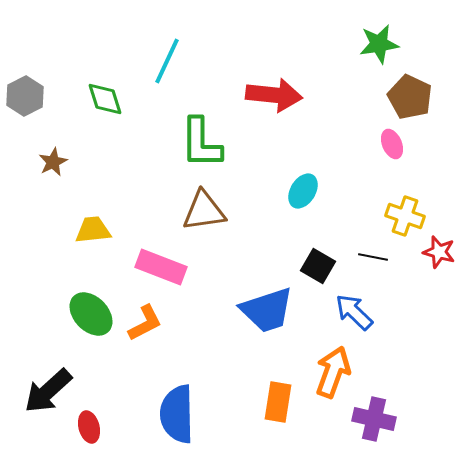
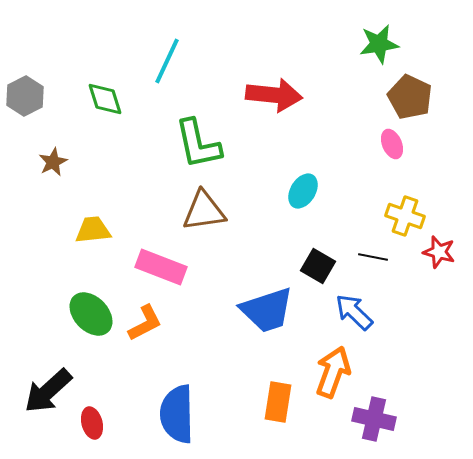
green L-shape: moved 3 px left, 1 px down; rotated 12 degrees counterclockwise
red ellipse: moved 3 px right, 4 px up
